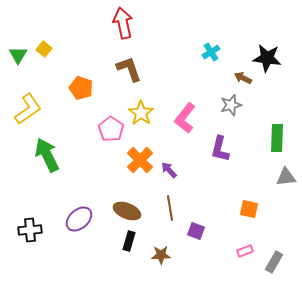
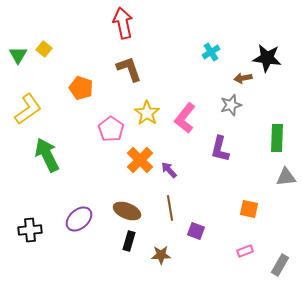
brown arrow: rotated 36 degrees counterclockwise
yellow star: moved 6 px right
gray rectangle: moved 6 px right, 3 px down
